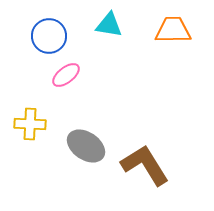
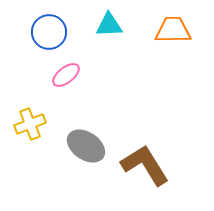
cyan triangle: rotated 12 degrees counterclockwise
blue circle: moved 4 px up
yellow cross: rotated 24 degrees counterclockwise
